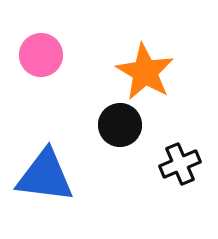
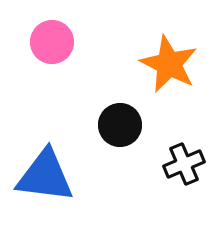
pink circle: moved 11 px right, 13 px up
orange star: moved 24 px right, 8 px up; rotated 4 degrees counterclockwise
black cross: moved 4 px right
